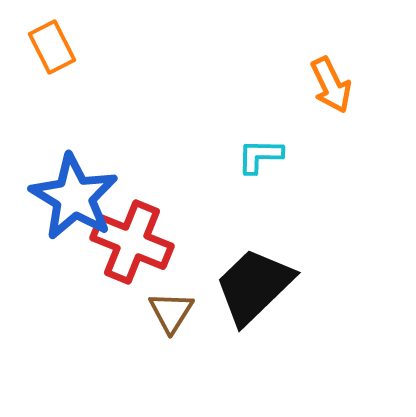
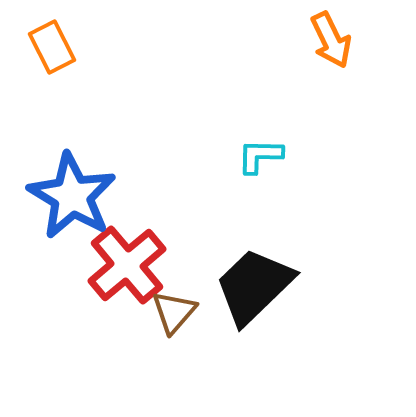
orange arrow: moved 45 px up
blue star: moved 2 px left, 1 px up
red cross: moved 5 px left, 23 px down; rotated 28 degrees clockwise
brown triangle: moved 3 px right; rotated 9 degrees clockwise
